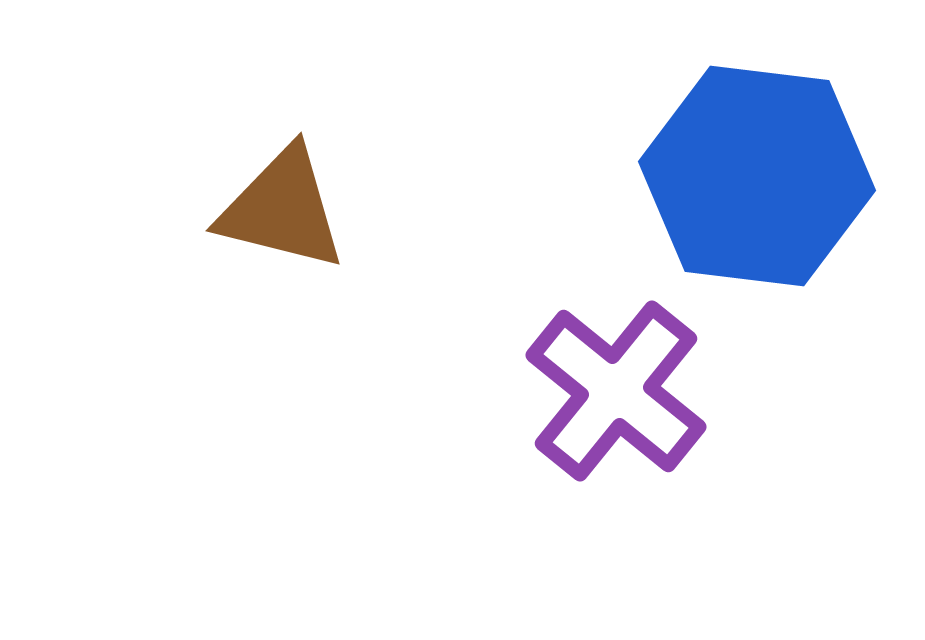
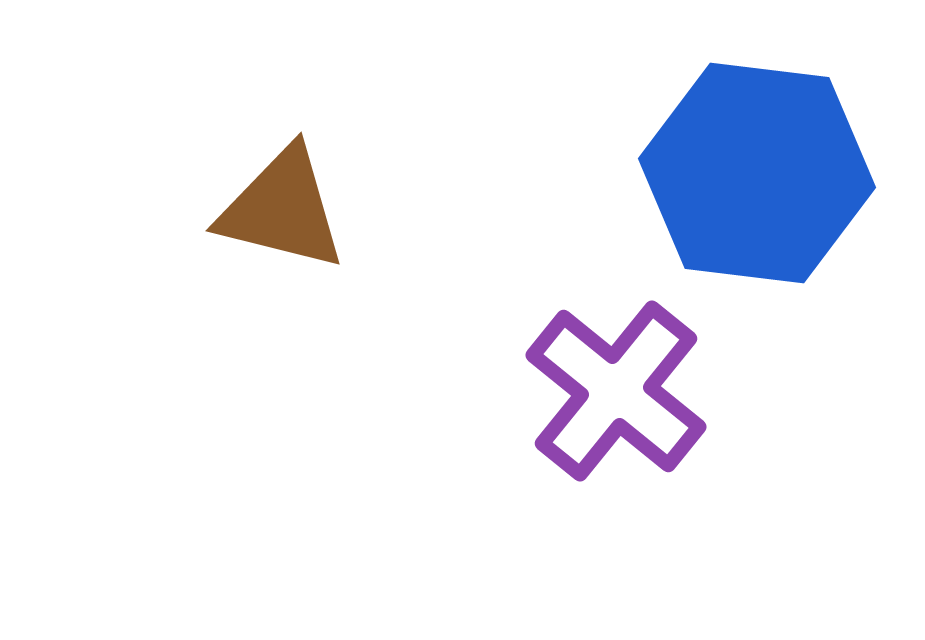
blue hexagon: moved 3 px up
